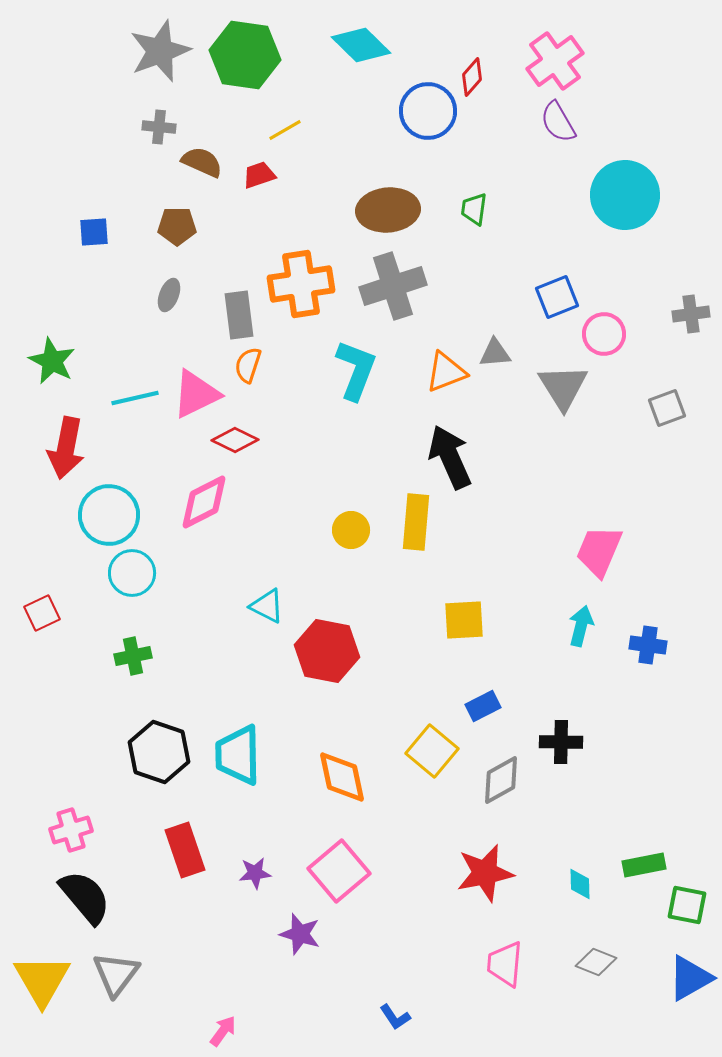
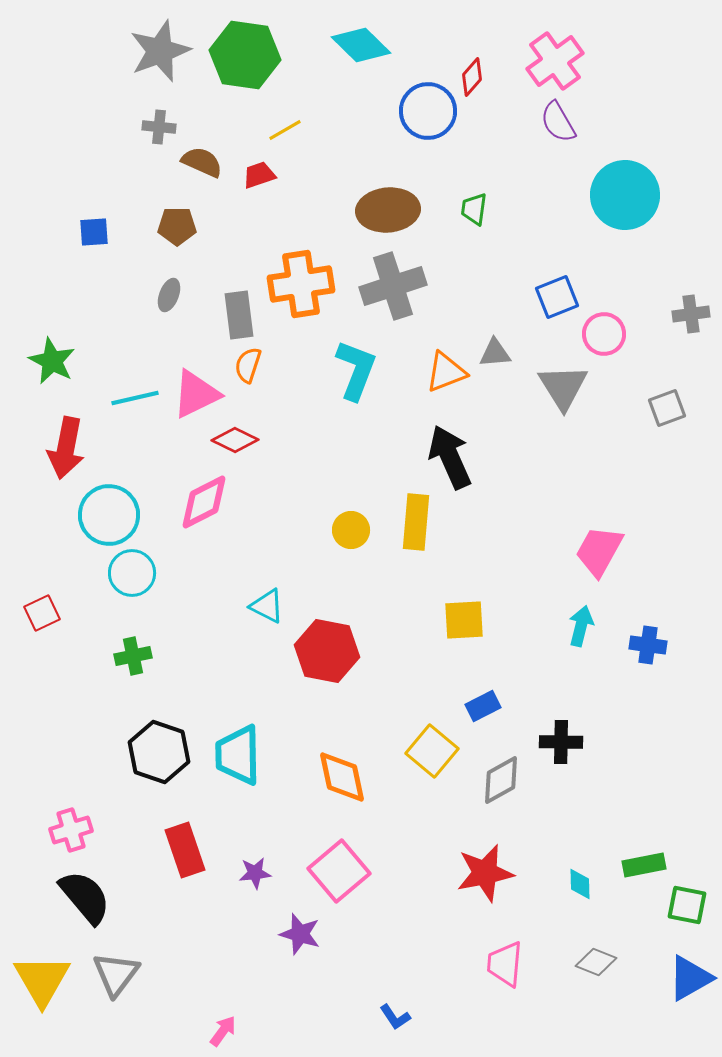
pink trapezoid at (599, 551): rotated 6 degrees clockwise
